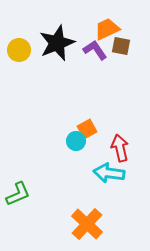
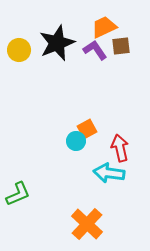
orange trapezoid: moved 3 px left, 2 px up
brown square: rotated 18 degrees counterclockwise
